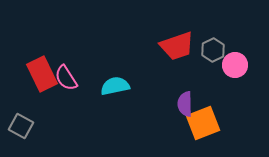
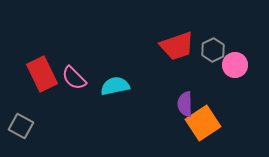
pink semicircle: moved 8 px right; rotated 12 degrees counterclockwise
orange square: rotated 12 degrees counterclockwise
